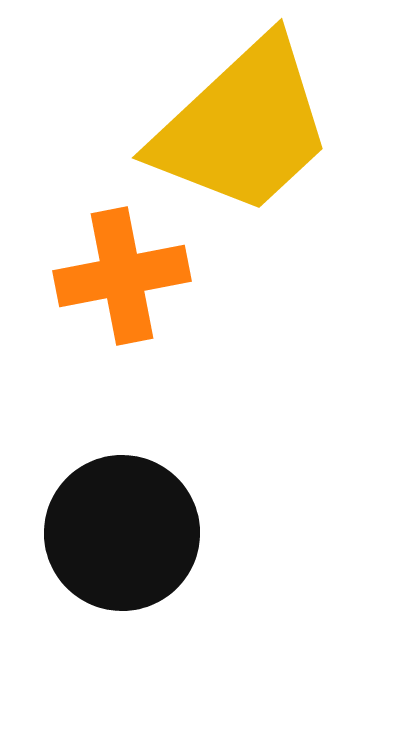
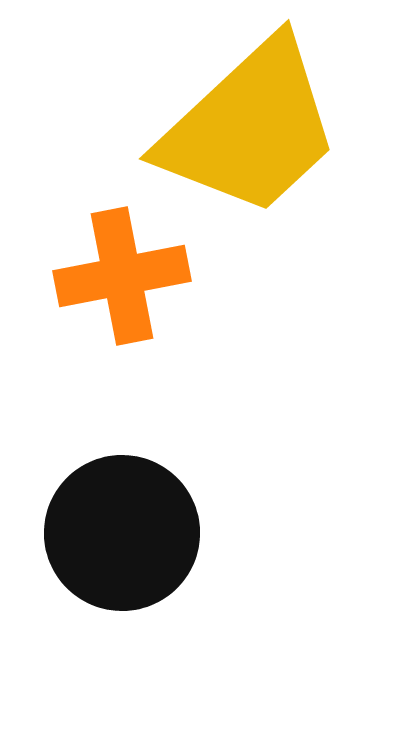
yellow trapezoid: moved 7 px right, 1 px down
